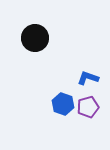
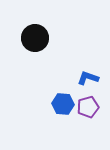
blue hexagon: rotated 15 degrees counterclockwise
